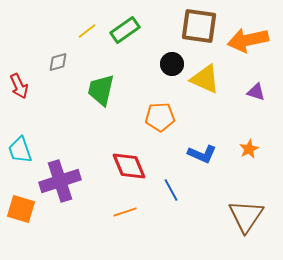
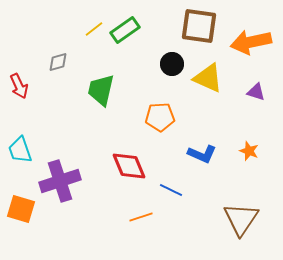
yellow line: moved 7 px right, 2 px up
orange arrow: moved 3 px right, 2 px down
yellow triangle: moved 3 px right, 1 px up
orange star: moved 2 px down; rotated 24 degrees counterclockwise
blue line: rotated 35 degrees counterclockwise
orange line: moved 16 px right, 5 px down
brown triangle: moved 5 px left, 3 px down
